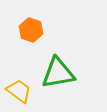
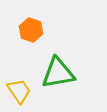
yellow trapezoid: rotated 20 degrees clockwise
